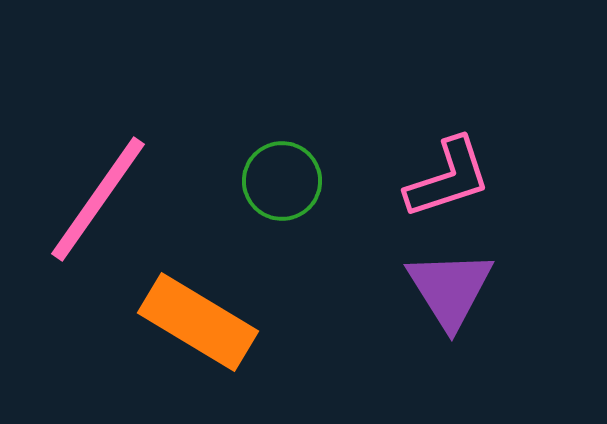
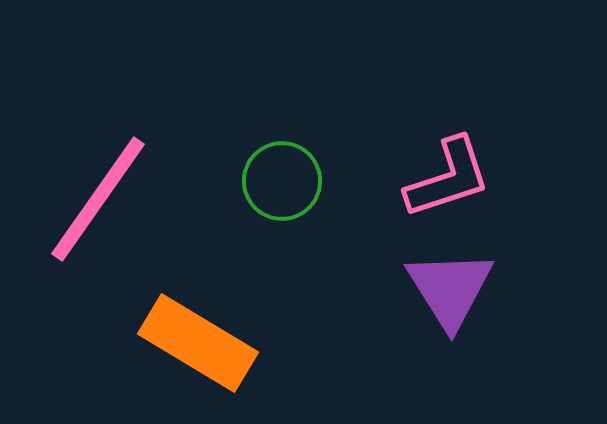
orange rectangle: moved 21 px down
